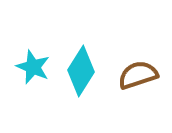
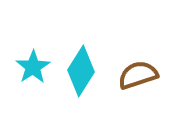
cyan star: rotated 16 degrees clockwise
